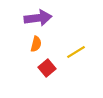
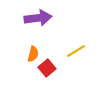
orange semicircle: moved 3 px left, 10 px down
yellow line: moved 1 px up
